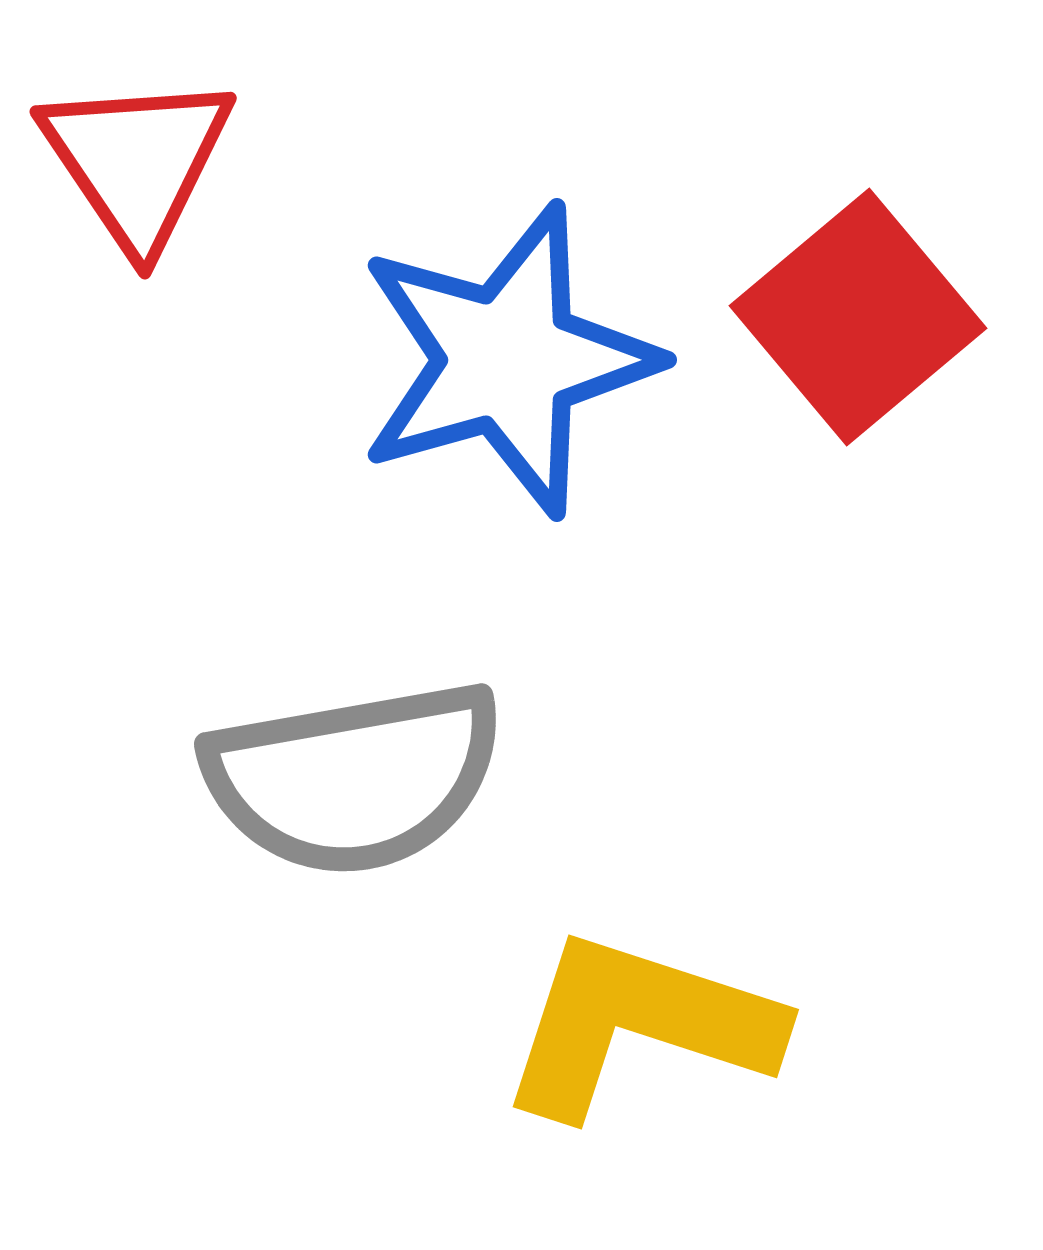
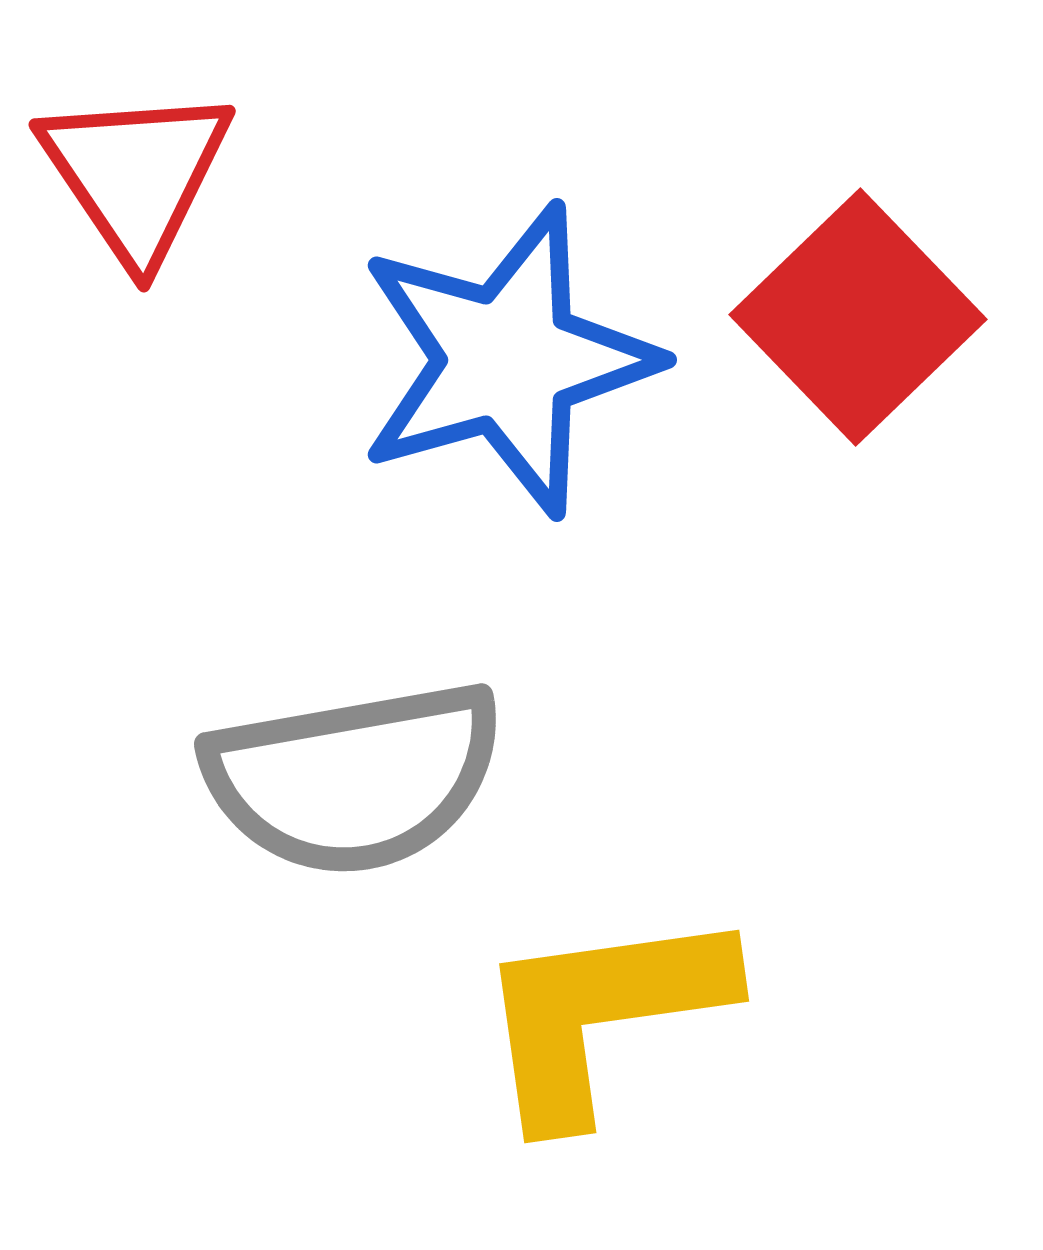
red triangle: moved 1 px left, 13 px down
red square: rotated 4 degrees counterclockwise
yellow L-shape: moved 37 px left, 11 px up; rotated 26 degrees counterclockwise
